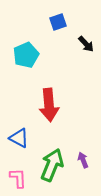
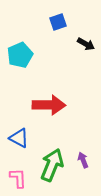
black arrow: rotated 18 degrees counterclockwise
cyan pentagon: moved 6 px left
red arrow: rotated 84 degrees counterclockwise
